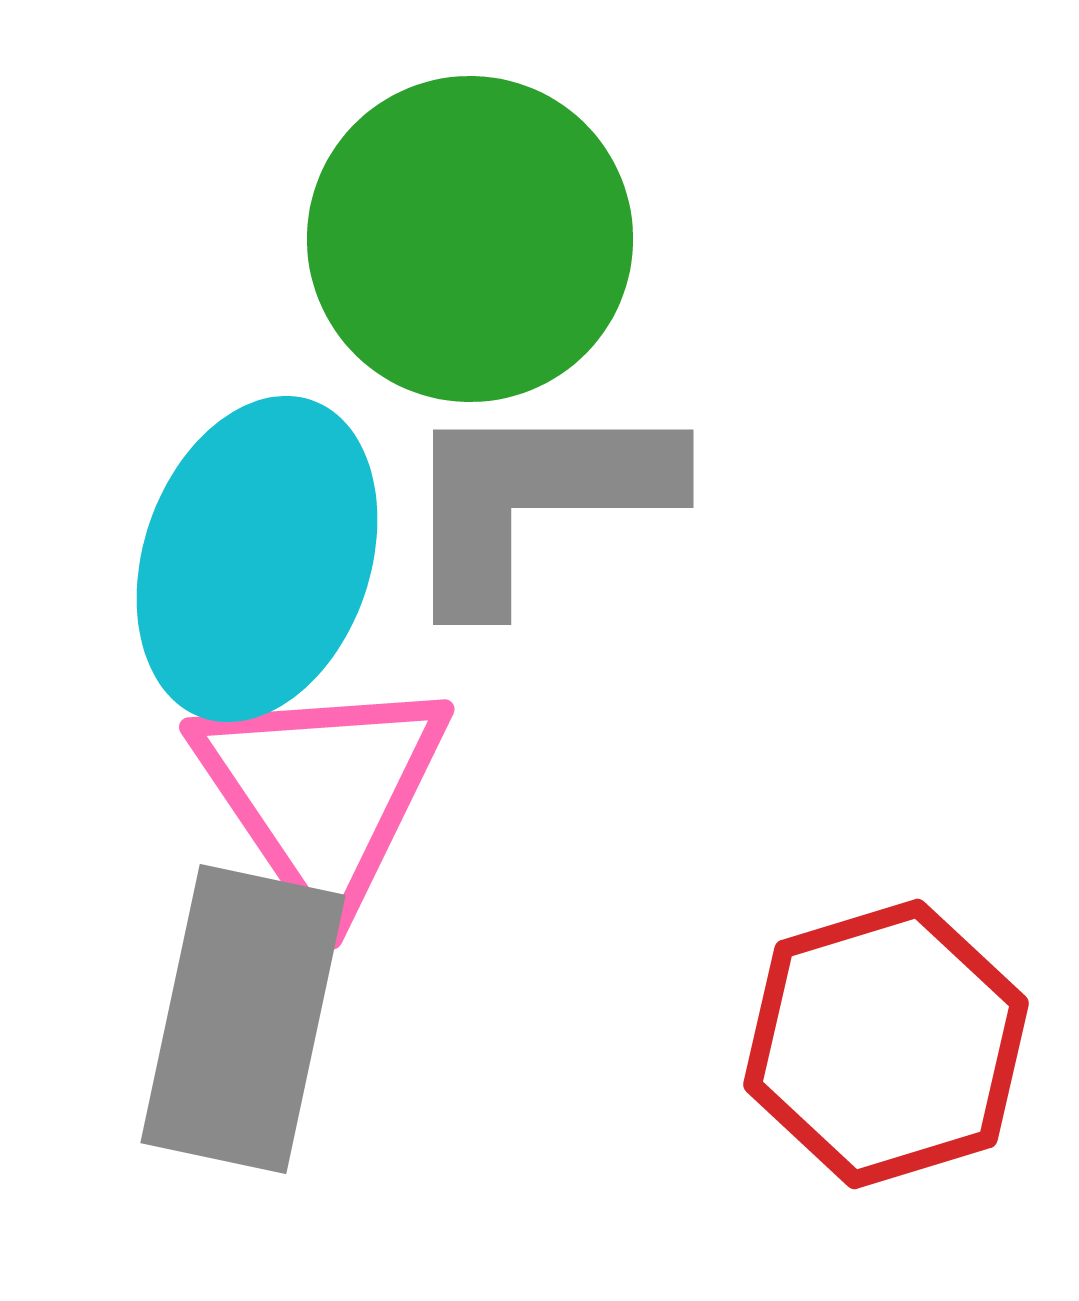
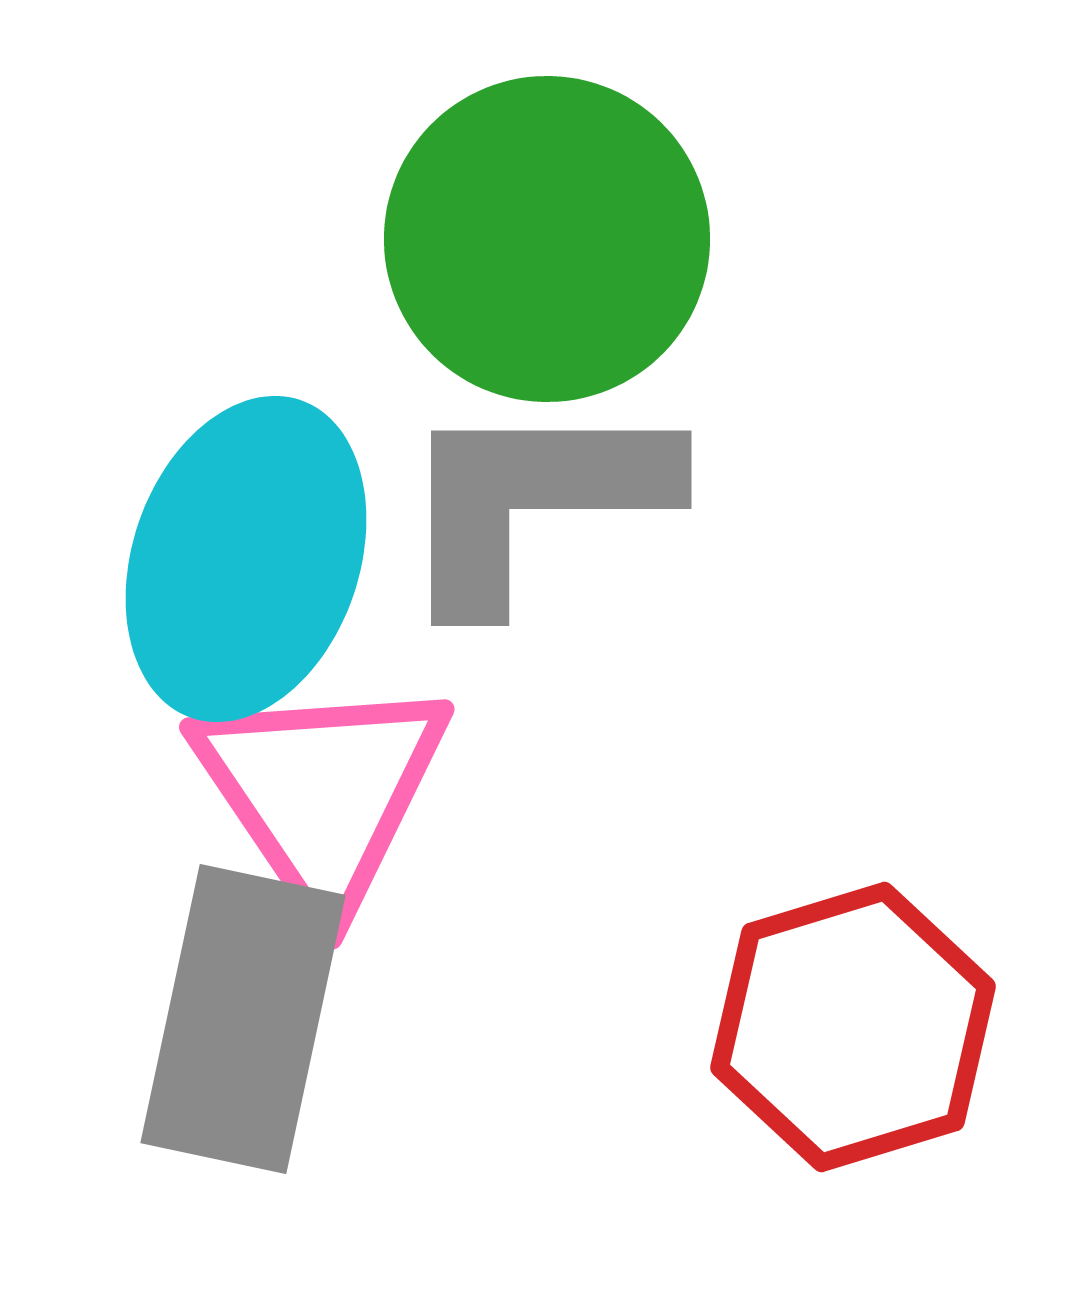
green circle: moved 77 px right
gray L-shape: moved 2 px left, 1 px down
cyan ellipse: moved 11 px left
red hexagon: moved 33 px left, 17 px up
